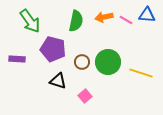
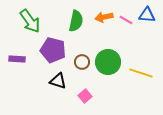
purple pentagon: moved 1 px down
